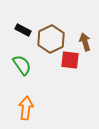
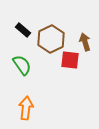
black rectangle: rotated 14 degrees clockwise
